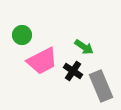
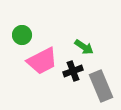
black cross: rotated 36 degrees clockwise
